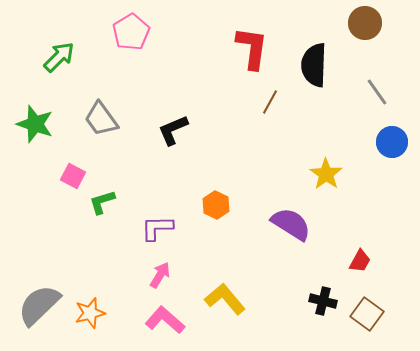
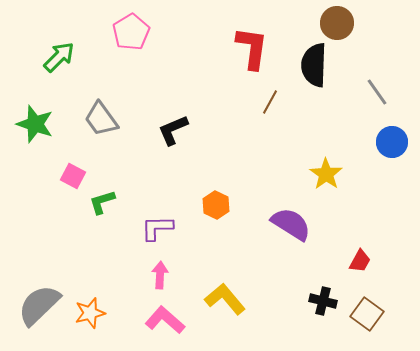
brown circle: moved 28 px left
pink arrow: rotated 28 degrees counterclockwise
